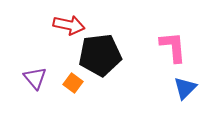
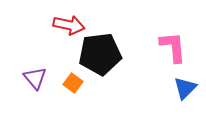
black pentagon: moved 1 px up
